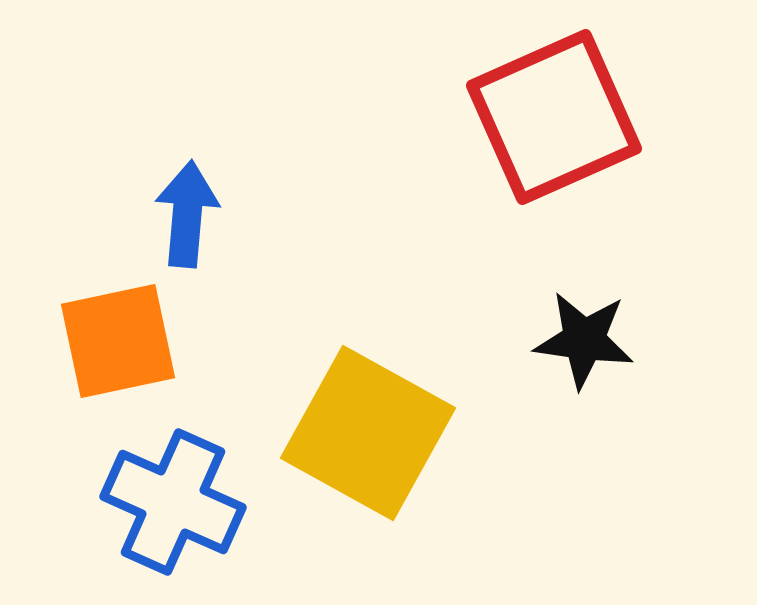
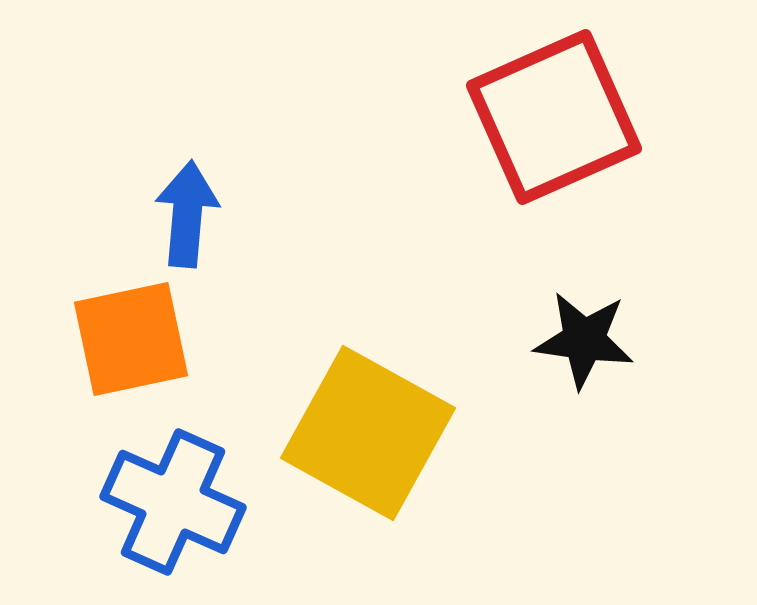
orange square: moved 13 px right, 2 px up
